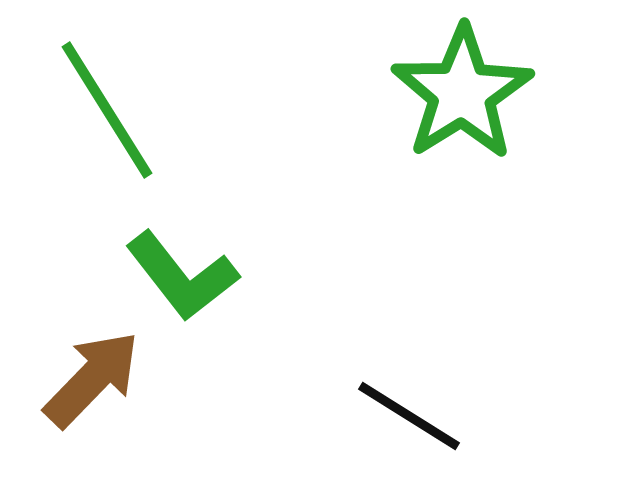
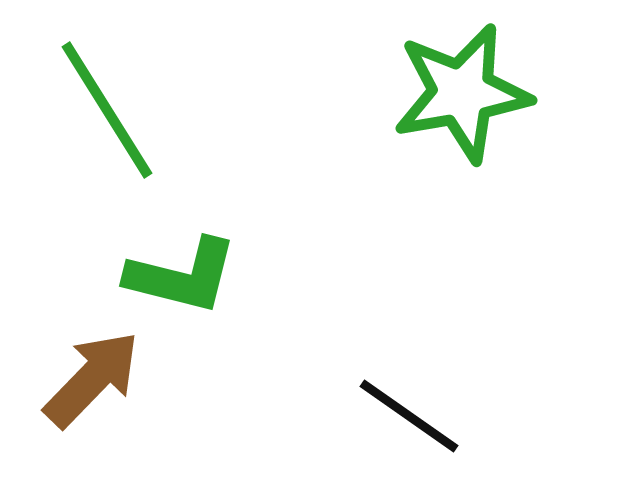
green star: rotated 22 degrees clockwise
green L-shape: rotated 38 degrees counterclockwise
black line: rotated 3 degrees clockwise
